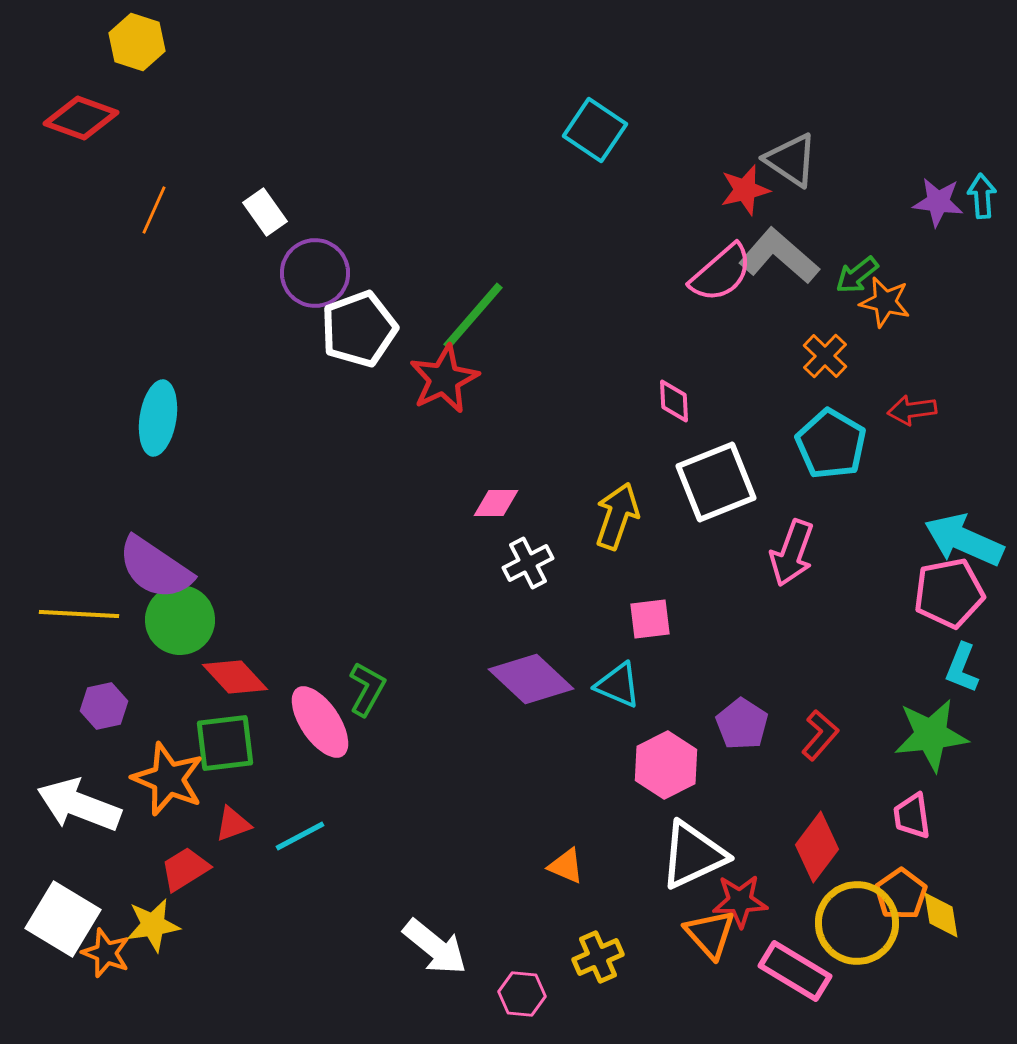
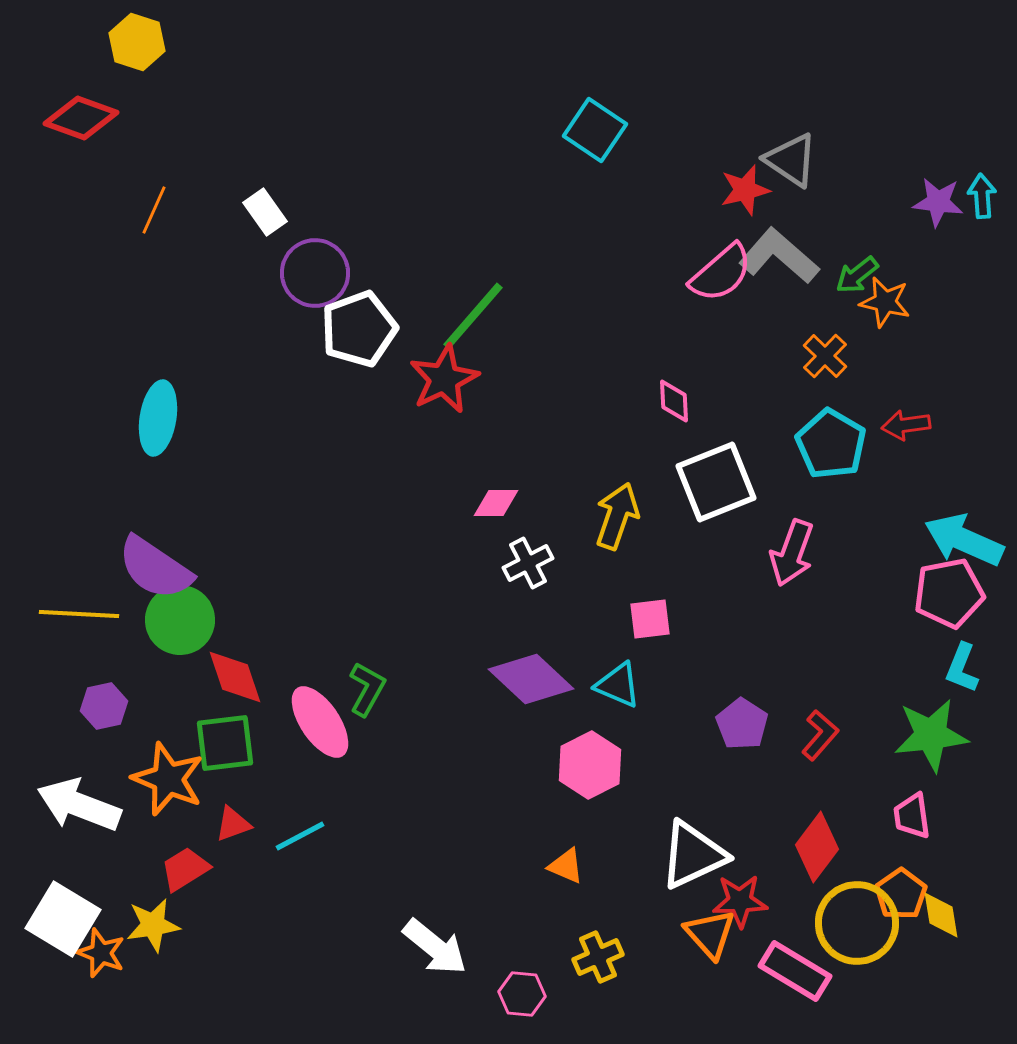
red arrow at (912, 410): moved 6 px left, 15 px down
red diamond at (235, 677): rotated 24 degrees clockwise
pink hexagon at (666, 765): moved 76 px left
orange star at (106, 953): moved 5 px left
